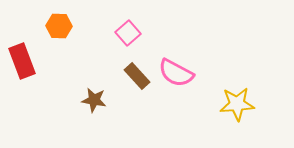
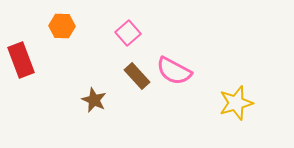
orange hexagon: moved 3 px right
red rectangle: moved 1 px left, 1 px up
pink semicircle: moved 2 px left, 2 px up
brown star: rotated 15 degrees clockwise
yellow star: moved 1 px left, 1 px up; rotated 12 degrees counterclockwise
